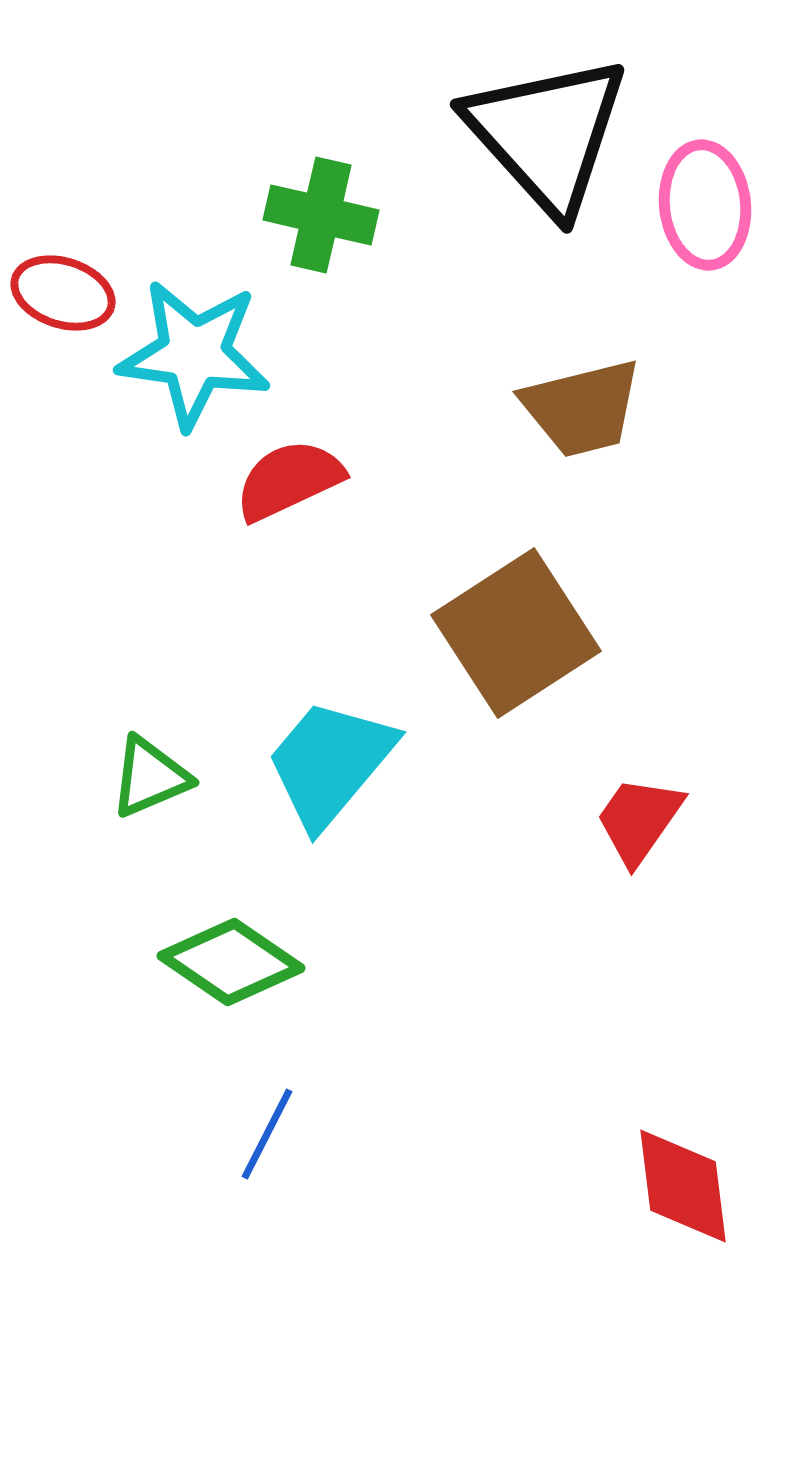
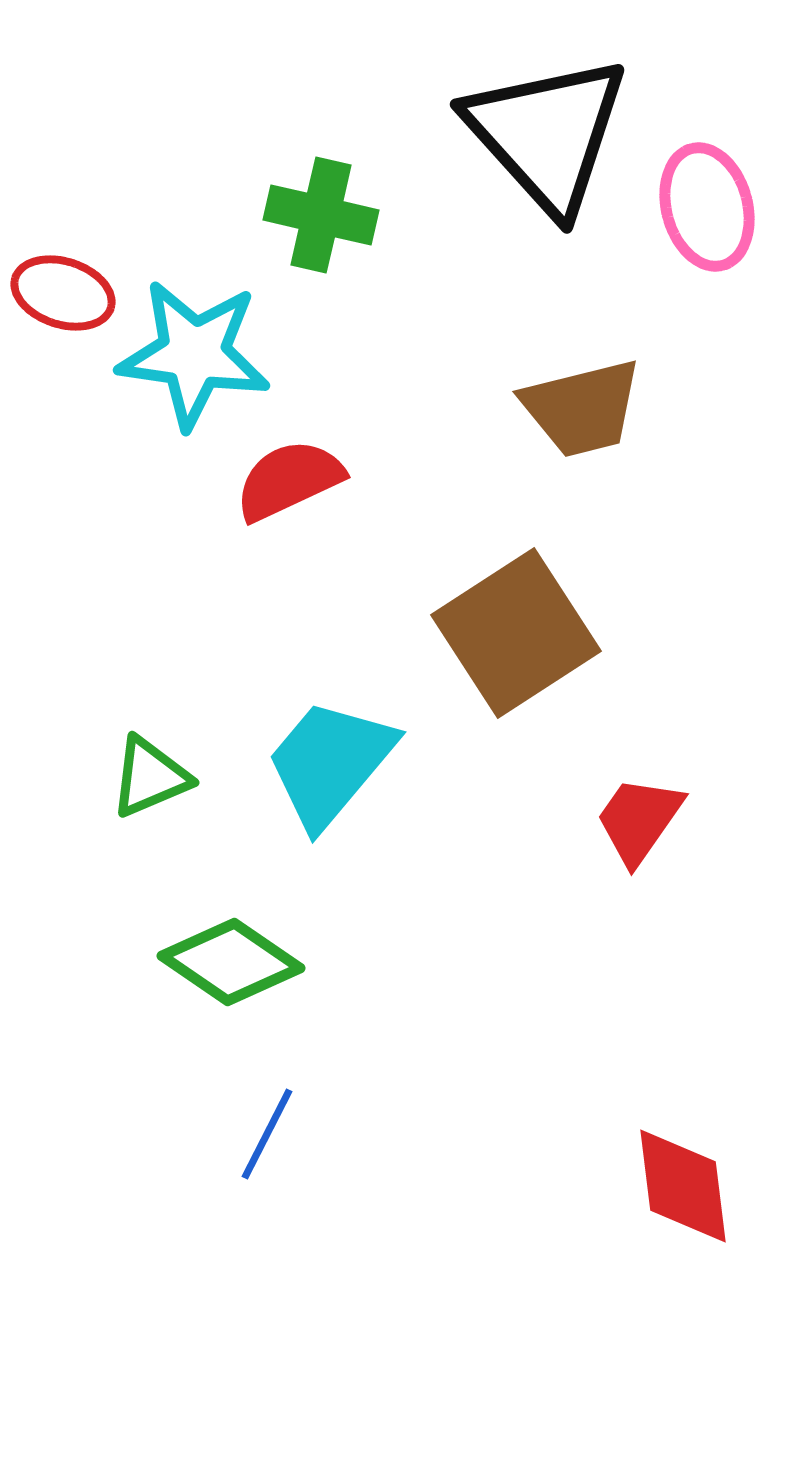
pink ellipse: moved 2 px right, 2 px down; rotated 9 degrees counterclockwise
